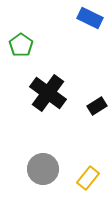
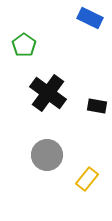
green pentagon: moved 3 px right
black rectangle: rotated 42 degrees clockwise
gray circle: moved 4 px right, 14 px up
yellow rectangle: moved 1 px left, 1 px down
